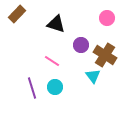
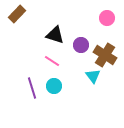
black triangle: moved 1 px left, 11 px down
cyan circle: moved 1 px left, 1 px up
